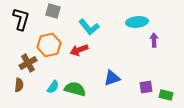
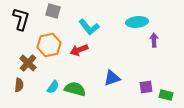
brown cross: rotated 18 degrees counterclockwise
